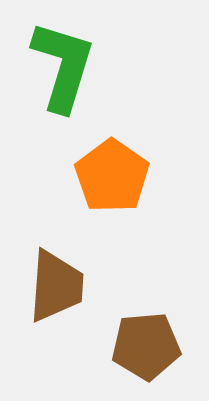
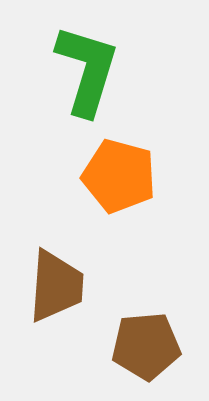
green L-shape: moved 24 px right, 4 px down
orange pentagon: moved 7 px right; rotated 20 degrees counterclockwise
